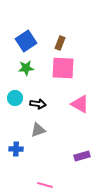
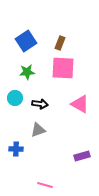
green star: moved 1 px right, 4 px down
black arrow: moved 2 px right
